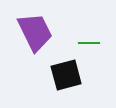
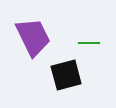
purple trapezoid: moved 2 px left, 5 px down
